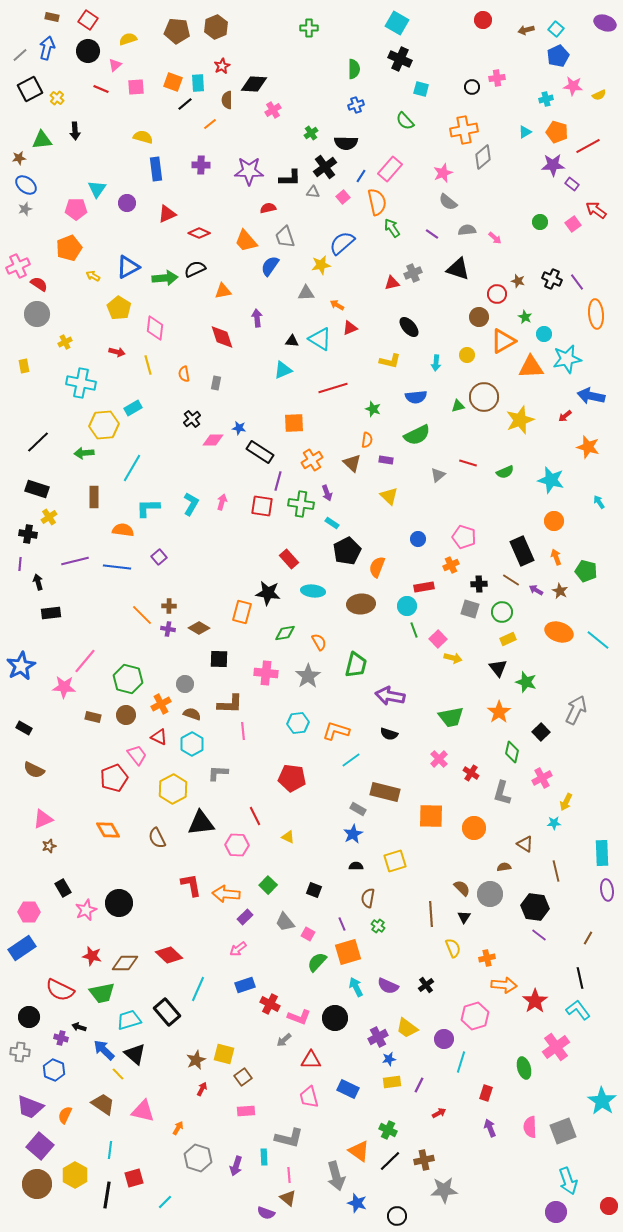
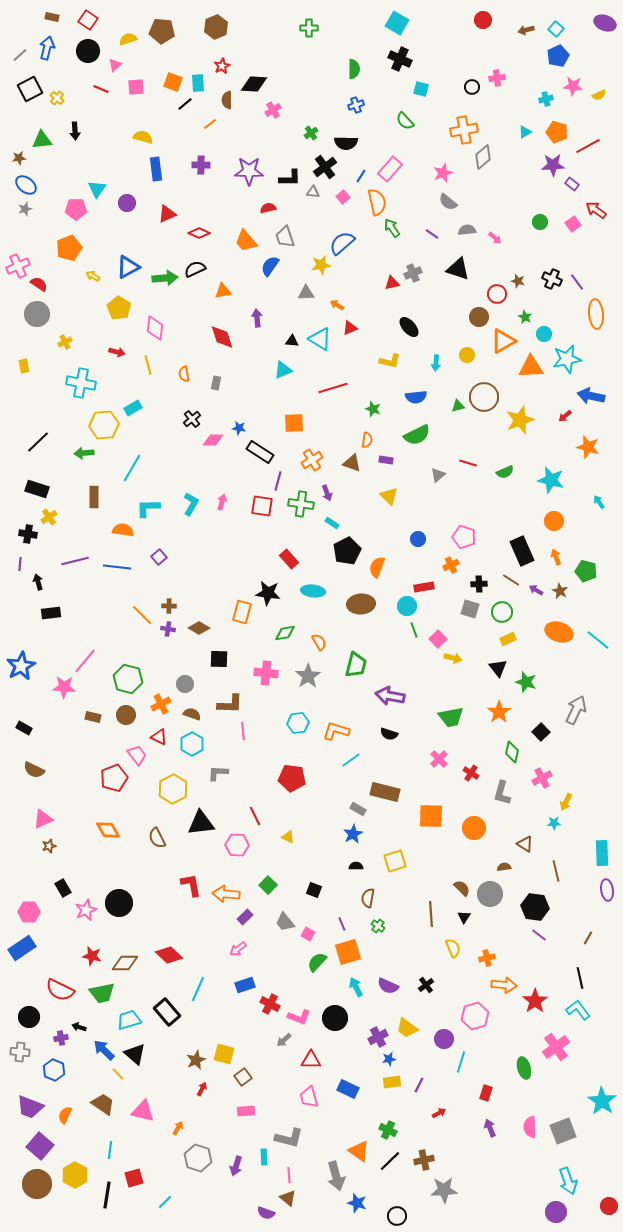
brown pentagon at (177, 31): moved 15 px left
brown triangle at (352, 463): rotated 24 degrees counterclockwise
purple cross at (61, 1038): rotated 24 degrees counterclockwise
